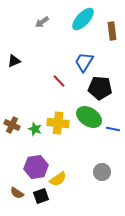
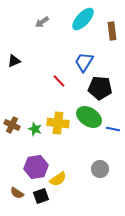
gray circle: moved 2 px left, 3 px up
